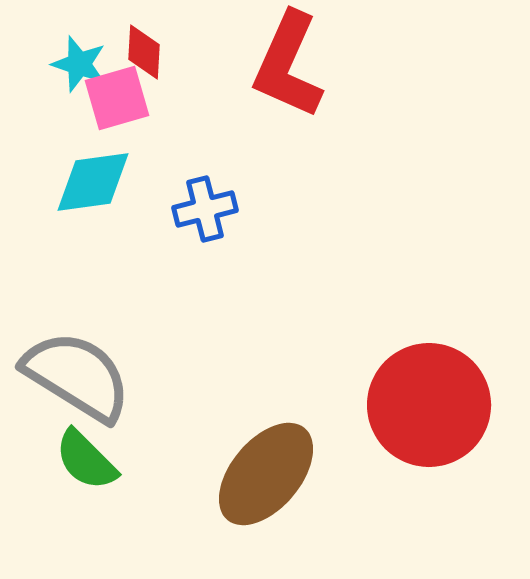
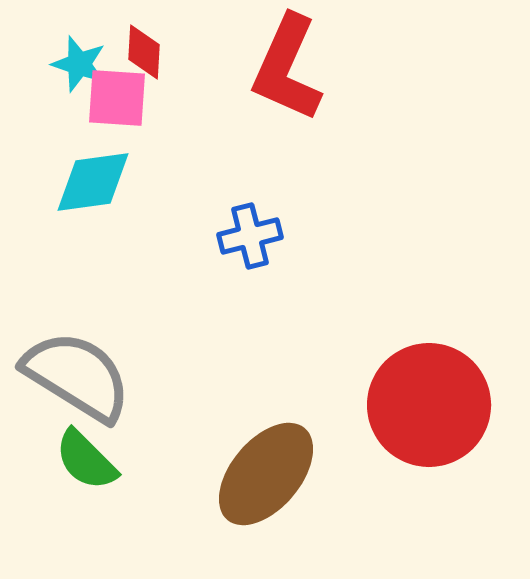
red L-shape: moved 1 px left, 3 px down
pink square: rotated 20 degrees clockwise
blue cross: moved 45 px right, 27 px down
